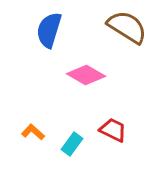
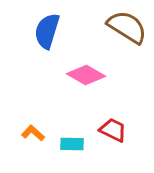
blue semicircle: moved 2 px left, 1 px down
orange L-shape: moved 1 px down
cyan rectangle: rotated 55 degrees clockwise
